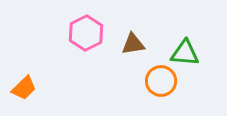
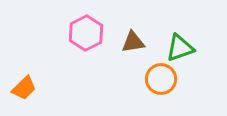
brown triangle: moved 2 px up
green triangle: moved 5 px left, 5 px up; rotated 24 degrees counterclockwise
orange circle: moved 2 px up
